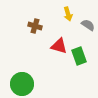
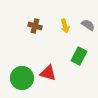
yellow arrow: moved 3 px left, 12 px down
red triangle: moved 11 px left, 27 px down
green rectangle: rotated 48 degrees clockwise
green circle: moved 6 px up
